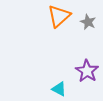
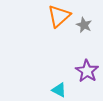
gray star: moved 4 px left, 3 px down
cyan triangle: moved 1 px down
